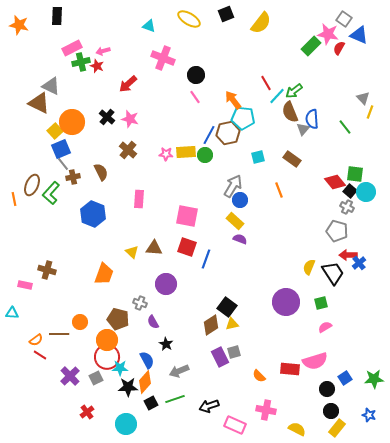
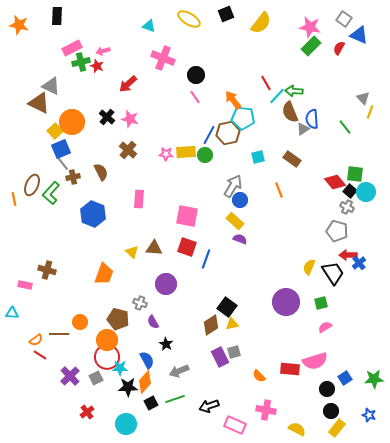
pink star at (328, 34): moved 18 px left, 7 px up
green arrow at (294, 91): rotated 42 degrees clockwise
gray triangle at (303, 129): rotated 16 degrees clockwise
